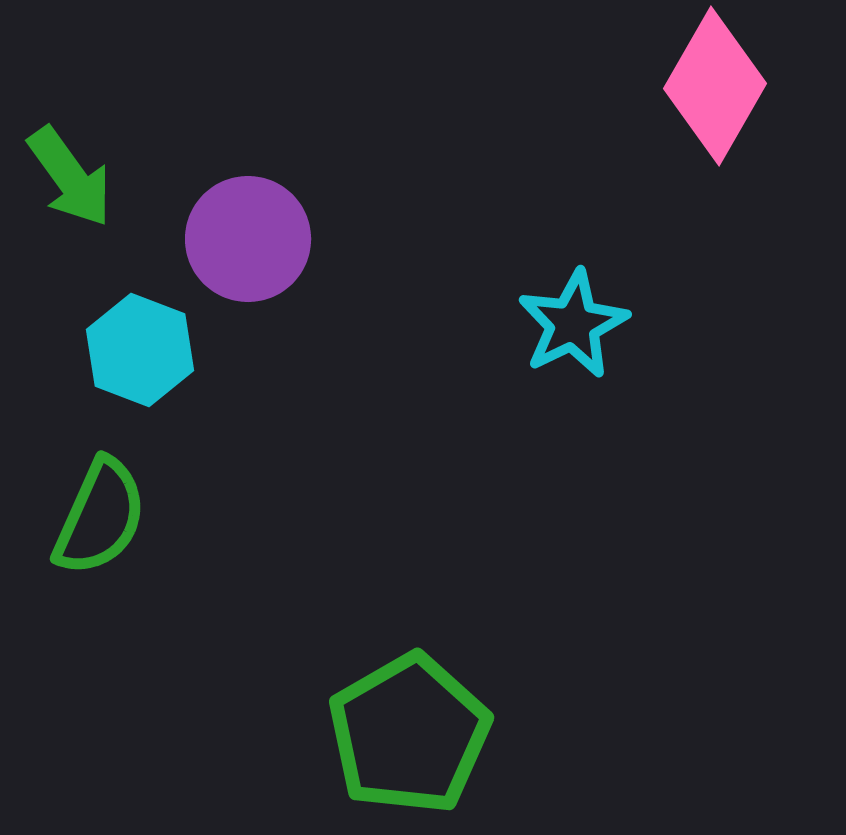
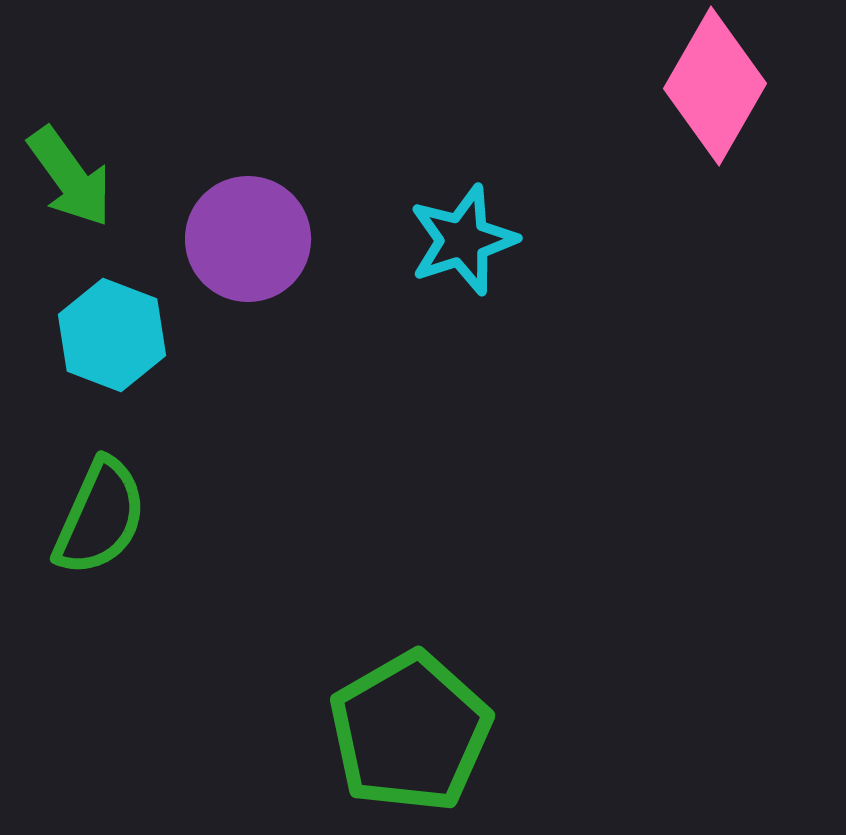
cyan star: moved 110 px left, 84 px up; rotated 8 degrees clockwise
cyan hexagon: moved 28 px left, 15 px up
green pentagon: moved 1 px right, 2 px up
